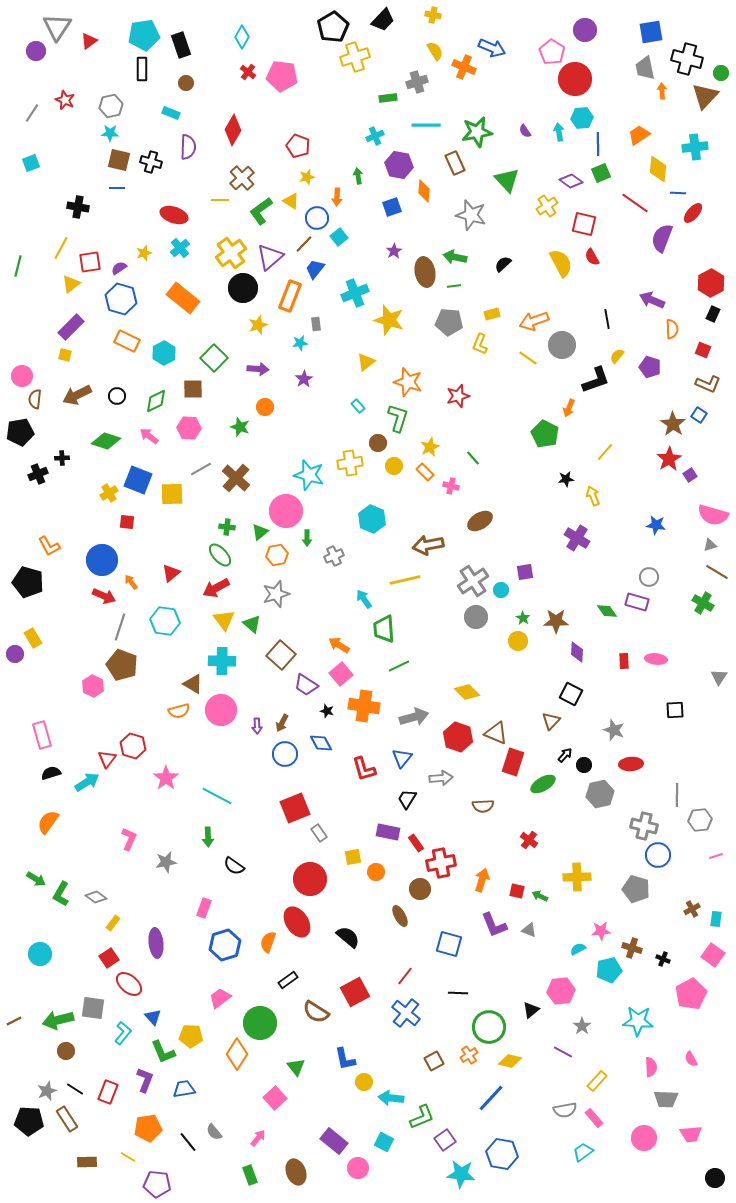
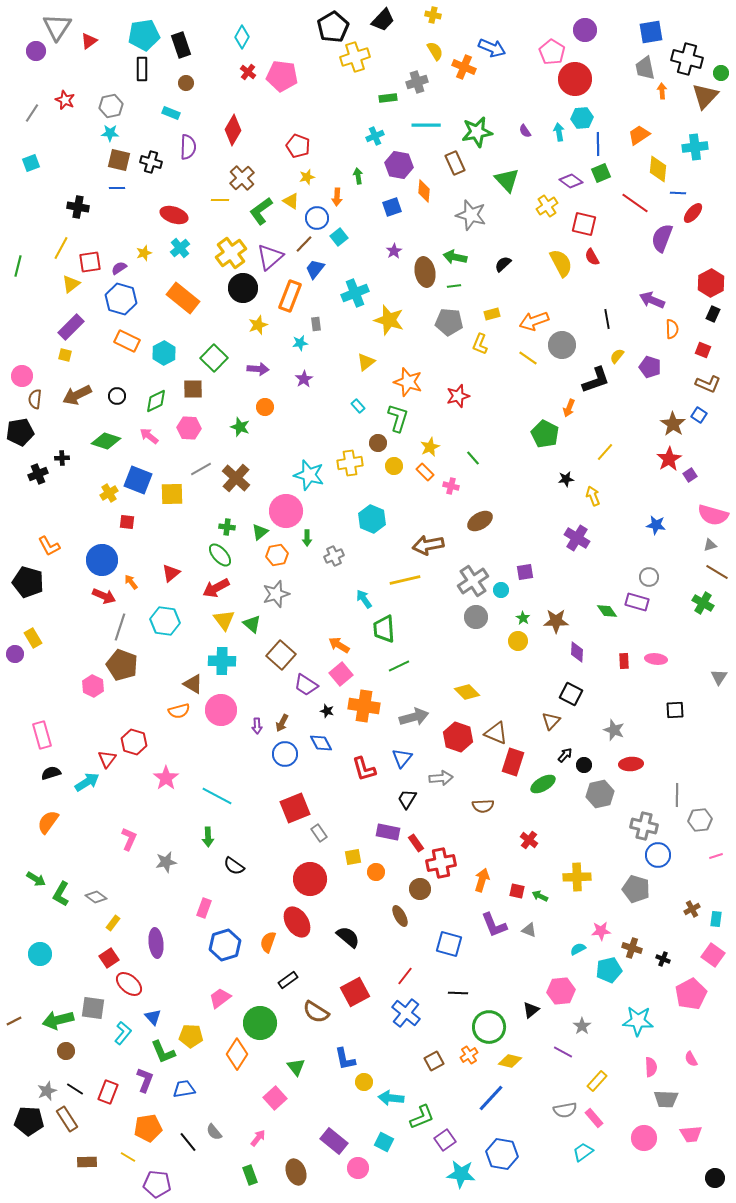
red hexagon at (133, 746): moved 1 px right, 4 px up
